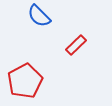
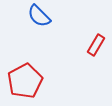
red rectangle: moved 20 px right; rotated 15 degrees counterclockwise
